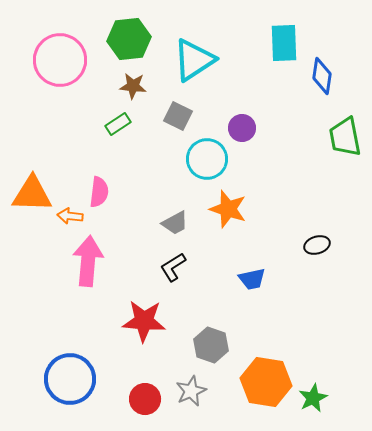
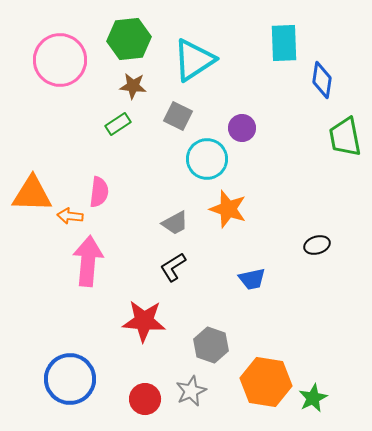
blue diamond: moved 4 px down
